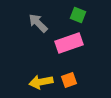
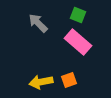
pink rectangle: moved 9 px right, 1 px up; rotated 60 degrees clockwise
